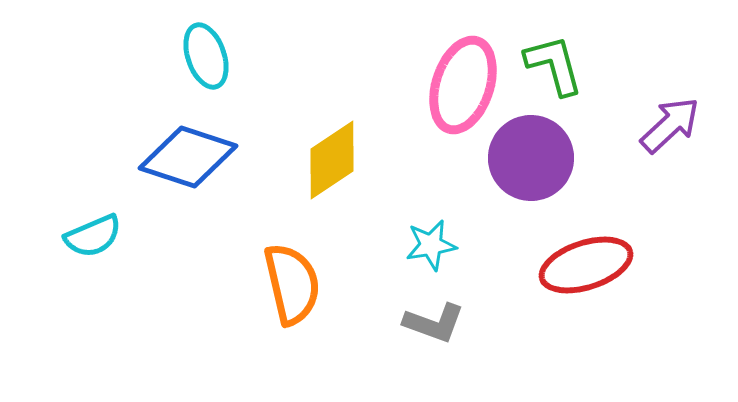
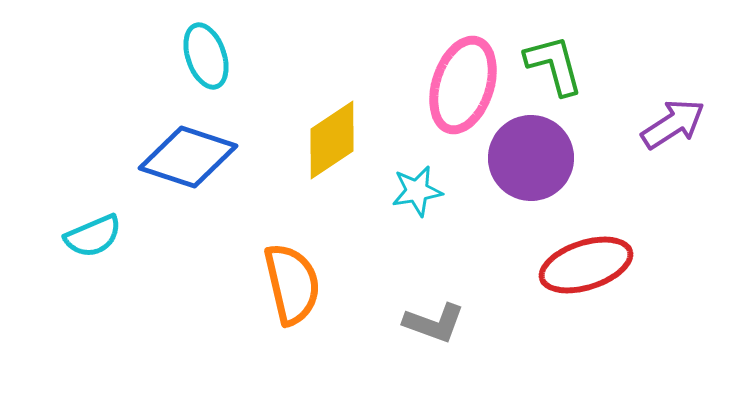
purple arrow: moved 3 px right, 1 px up; rotated 10 degrees clockwise
yellow diamond: moved 20 px up
cyan star: moved 14 px left, 54 px up
